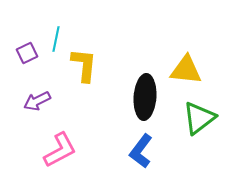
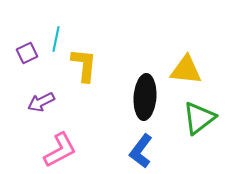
purple arrow: moved 4 px right, 1 px down
